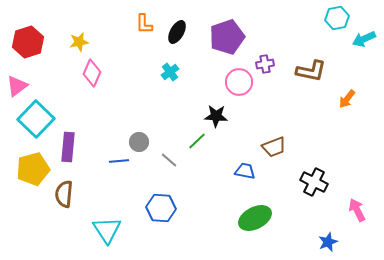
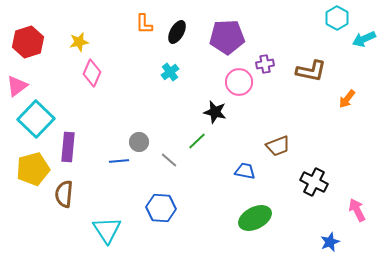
cyan hexagon: rotated 20 degrees counterclockwise
purple pentagon: rotated 16 degrees clockwise
black star: moved 1 px left, 4 px up; rotated 10 degrees clockwise
brown trapezoid: moved 4 px right, 1 px up
blue star: moved 2 px right
